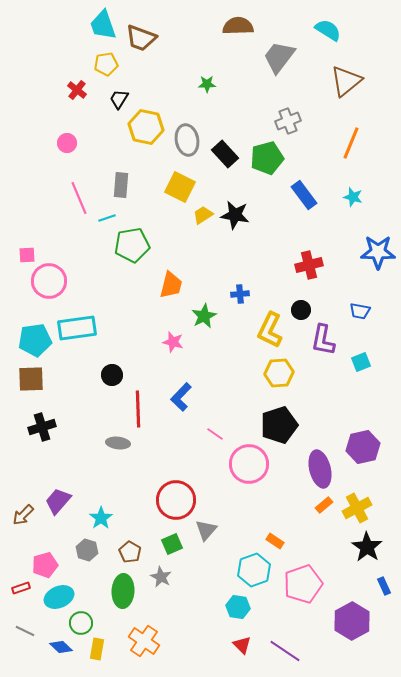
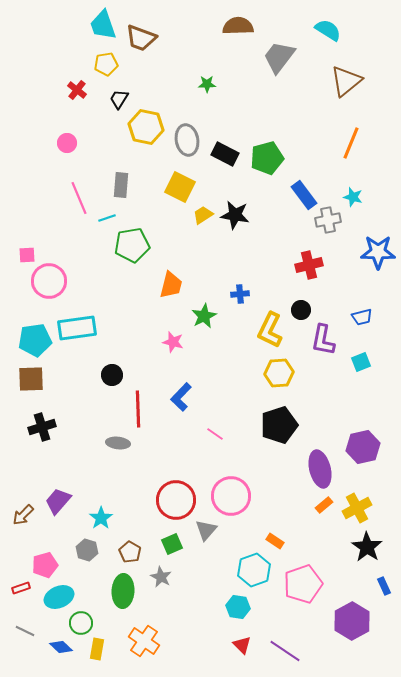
gray cross at (288, 121): moved 40 px right, 99 px down; rotated 10 degrees clockwise
black rectangle at (225, 154): rotated 20 degrees counterclockwise
blue trapezoid at (360, 311): moved 2 px right, 6 px down; rotated 25 degrees counterclockwise
pink circle at (249, 464): moved 18 px left, 32 px down
